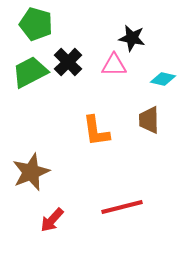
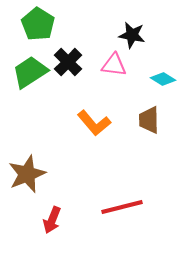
green pentagon: moved 2 px right; rotated 16 degrees clockwise
black star: moved 3 px up
pink triangle: rotated 8 degrees clockwise
green trapezoid: rotated 6 degrees counterclockwise
cyan diamond: rotated 20 degrees clockwise
orange L-shape: moved 2 px left, 8 px up; rotated 32 degrees counterclockwise
brown star: moved 4 px left, 2 px down
red arrow: rotated 20 degrees counterclockwise
